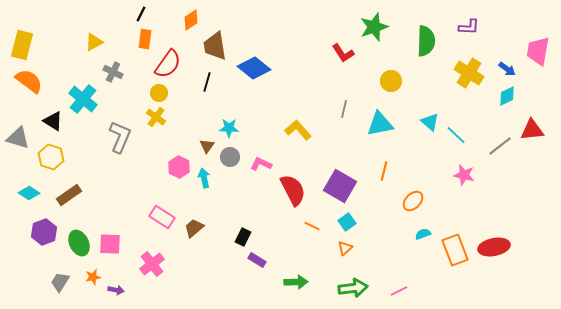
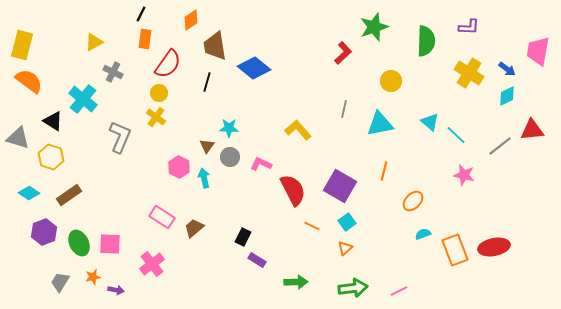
red L-shape at (343, 53): rotated 100 degrees counterclockwise
